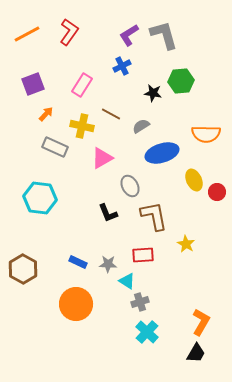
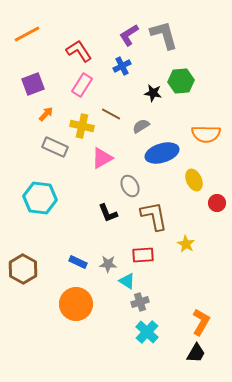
red L-shape: moved 10 px right, 19 px down; rotated 68 degrees counterclockwise
red circle: moved 11 px down
